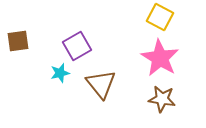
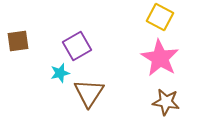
brown triangle: moved 12 px left, 9 px down; rotated 12 degrees clockwise
brown star: moved 4 px right, 3 px down
